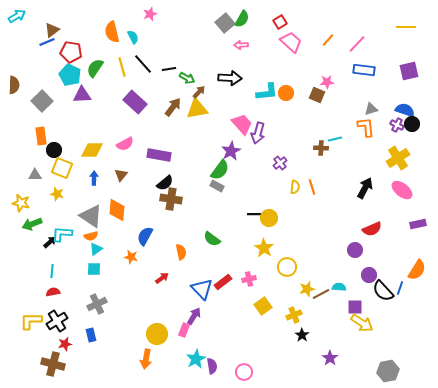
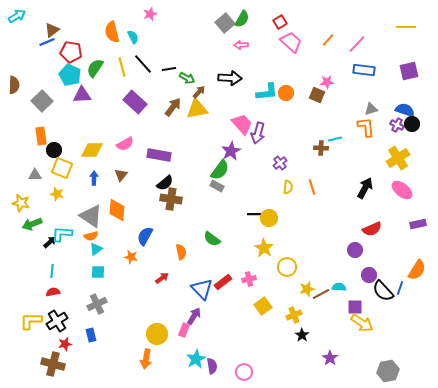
yellow semicircle at (295, 187): moved 7 px left
cyan square at (94, 269): moved 4 px right, 3 px down
